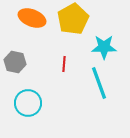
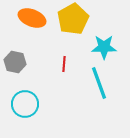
cyan circle: moved 3 px left, 1 px down
